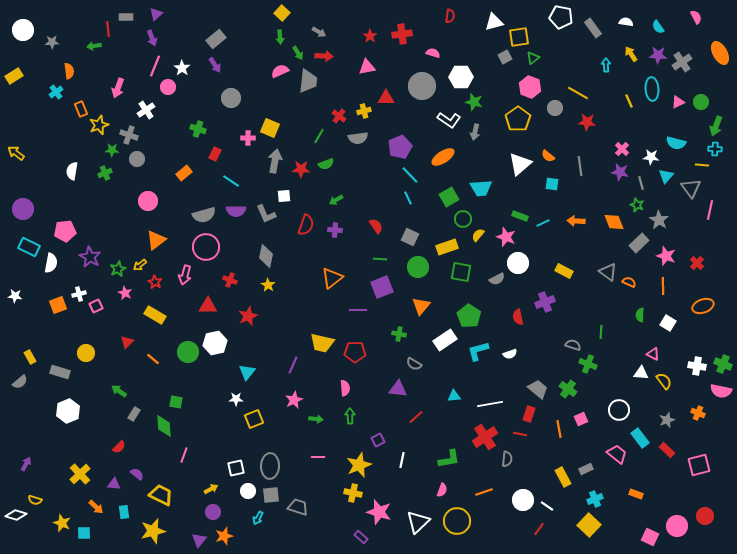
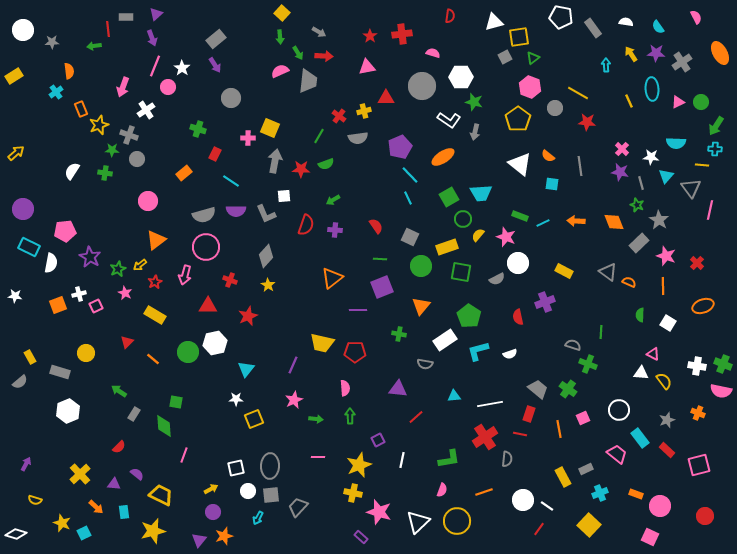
purple star at (658, 55): moved 2 px left, 2 px up
pink arrow at (118, 88): moved 5 px right, 1 px up
green arrow at (716, 126): rotated 12 degrees clockwise
cyan semicircle at (676, 143): rotated 12 degrees counterclockwise
yellow arrow at (16, 153): rotated 102 degrees clockwise
white triangle at (520, 164): rotated 40 degrees counterclockwise
white semicircle at (72, 171): rotated 24 degrees clockwise
green cross at (105, 173): rotated 32 degrees clockwise
cyan trapezoid at (481, 188): moved 5 px down
green arrow at (336, 200): moved 3 px left
gray diamond at (266, 256): rotated 30 degrees clockwise
green circle at (418, 267): moved 3 px right, 1 px up
red star at (155, 282): rotated 16 degrees clockwise
gray semicircle at (414, 364): moved 11 px right; rotated 21 degrees counterclockwise
cyan triangle at (247, 372): moved 1 px left, 3 px up
pink square at (581, 419): moved 2 px right, 1 px up
cyan cross at (595, 499): moved 5 px right, 6 px up
gray trapezoid at (298, 507): rotated 65 degrees counterclockwise
white diamond at (16, 515): moved 19 px down
pink circle at (677, 526): moved 17 px left, 20 px up
cyan square at (84, 533): rotated 24 degrees counterclockwise
